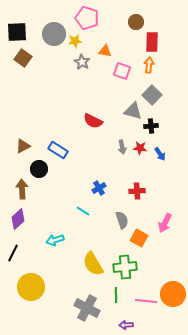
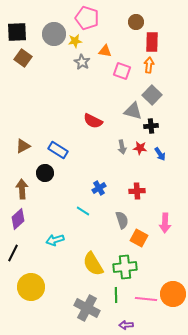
black circle: moved 6 px right, 4 px down
pink arrow: rotated 24 degrees counterclockwise
pink line: moved 2 px up
